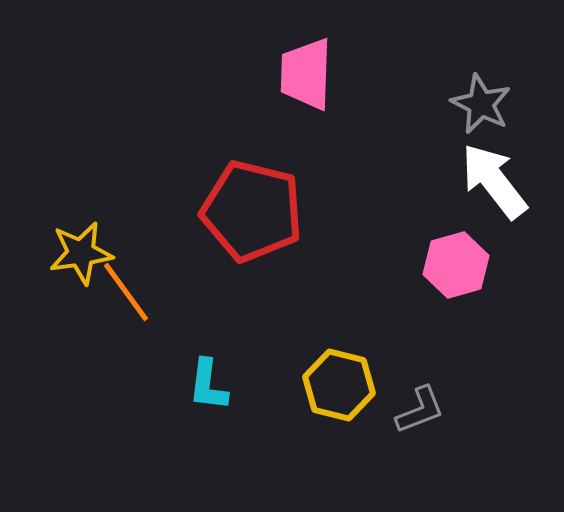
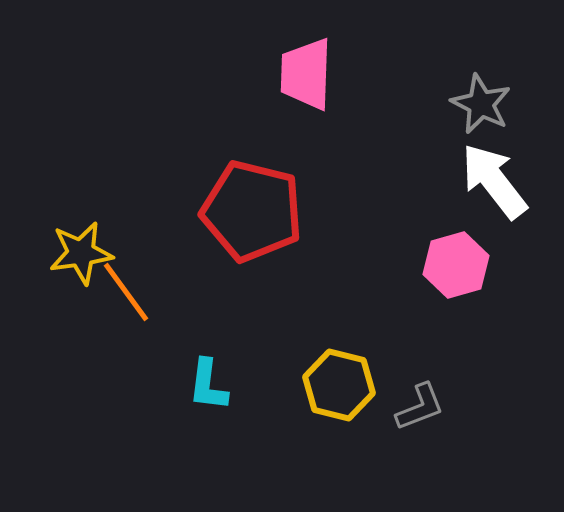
gray L-shape: moved 3 px up
